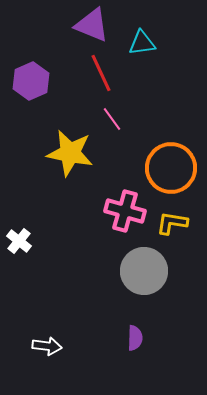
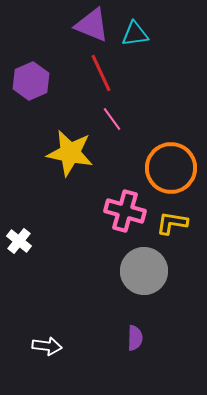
cyan triangle: moved 7 px left, 9 px up
